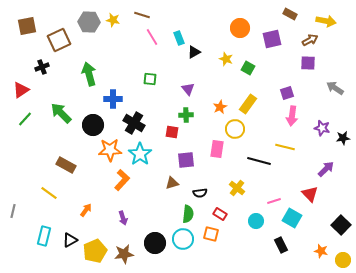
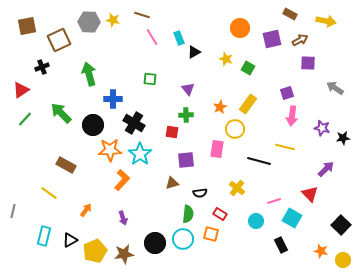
brown arrow at (310, 40): moved 10 px left
